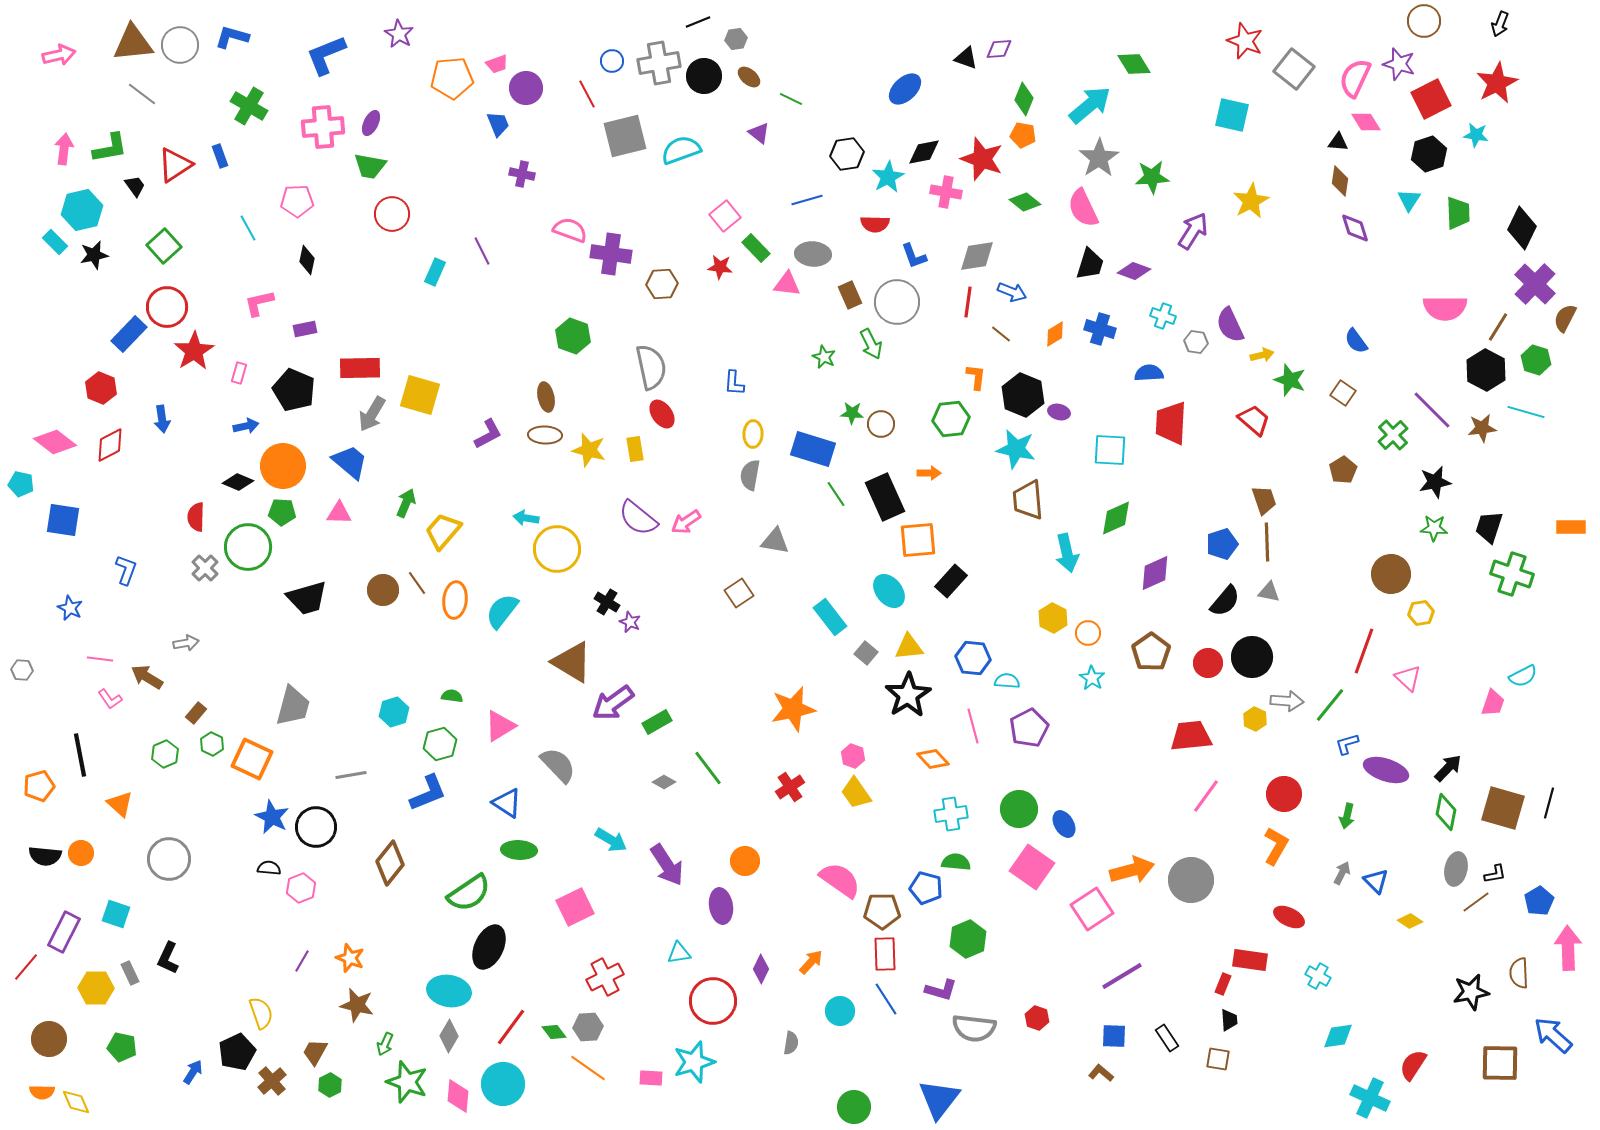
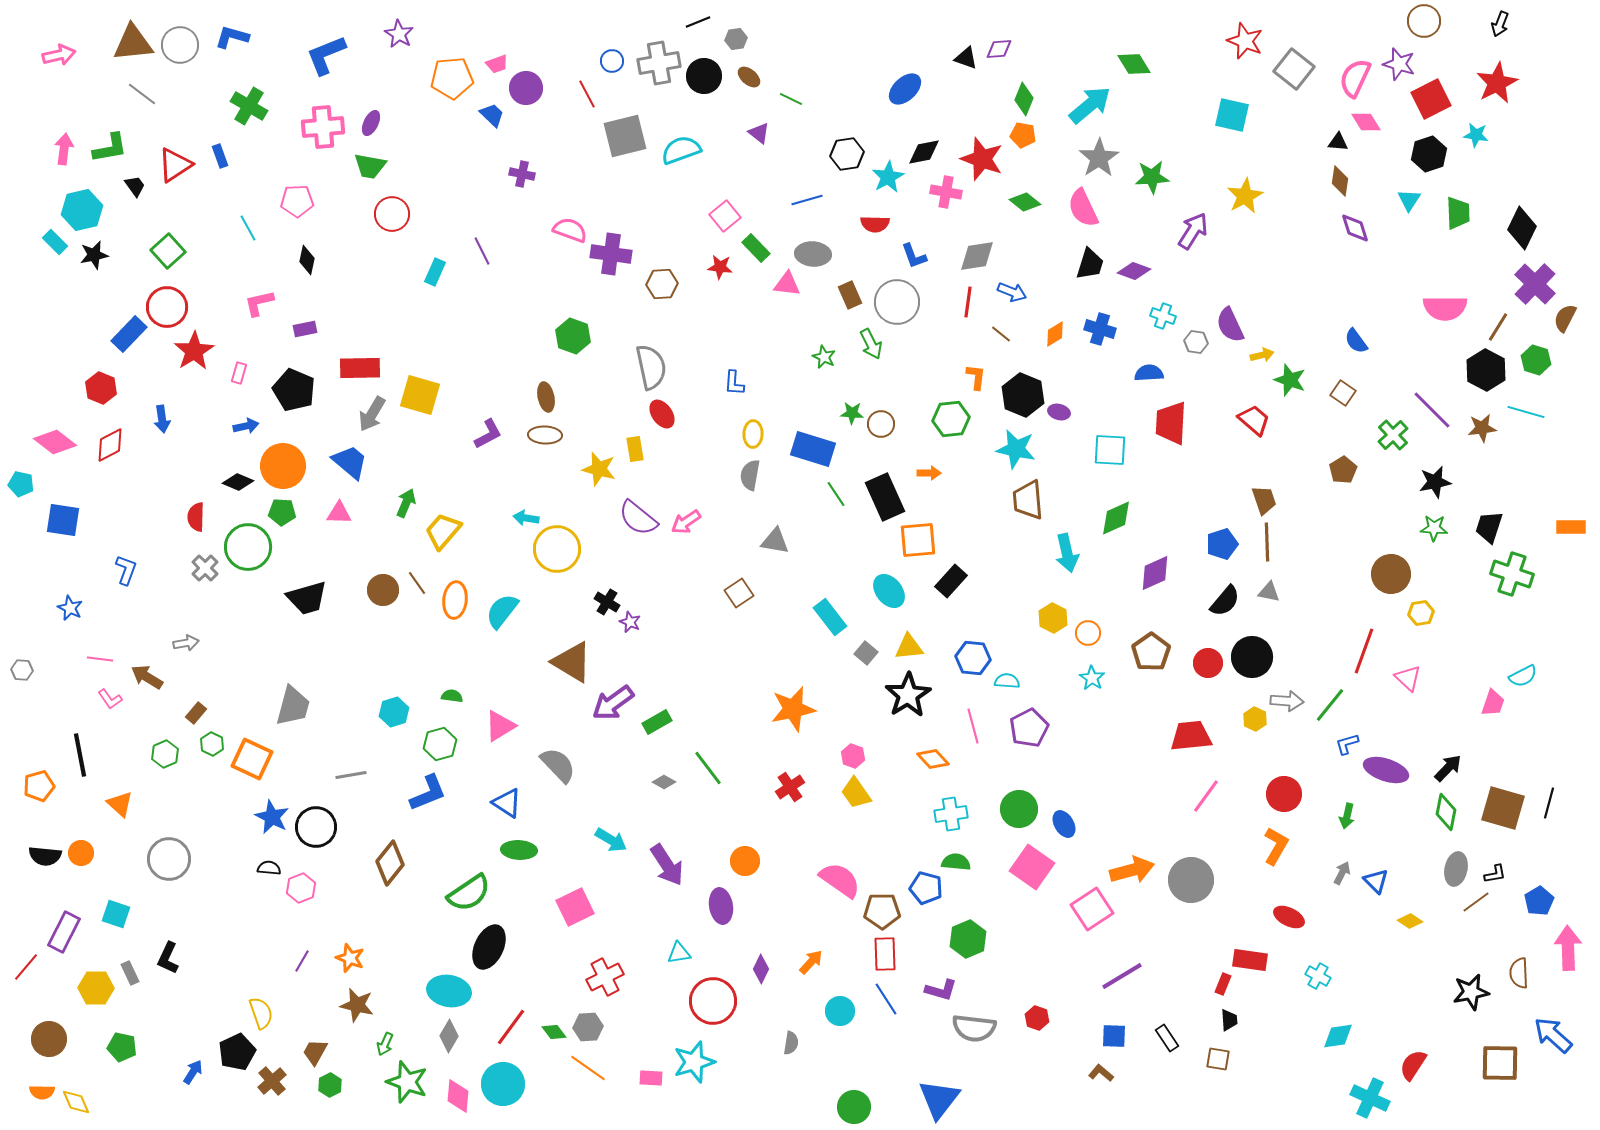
blue trapezoid at (498, 124): moved 6 px left, 9 px up; rotated 24 degrees counterclockwise
yellow star at (1251, 201): moved 6 px left, 5 px up
green square at (164, 246): moved 4 px right, 5 px down
yellow star at (589, 450): moved 10 px right, 19 px down
